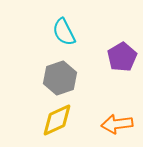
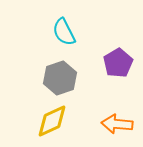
purple pentagon: moved 4 px left, 6 px down
yellow diamond: moved 5 px left, 1 px down
orange arrow: rotated 12 degrees clockwise
